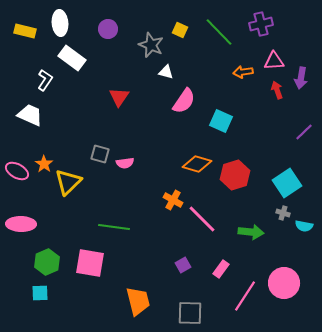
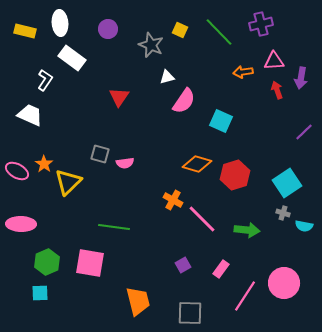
white triangle at (166, 72): moved 1 px right, 5 px down; rotated 28 degrees counterclockwise
green arrow at (251, 232): moved 4 px left, 2 px up
